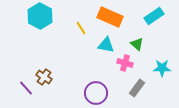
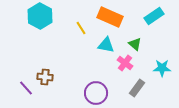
green triangle: moved 2 px left
pink cross: rotated 21 degrees clockwise
brown cross: moved 1 px right; rotated 28 degrees counterclockwise
